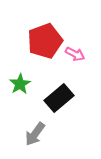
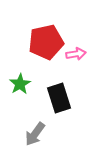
red pentagon: moved 1 px right, 1 px down; rotated 8 degrees clockwise
pink arrow: moved 1 px right; rotated 36 degrees counterclockwise
black rectangle: rotated 68 degrees counterclockwise
